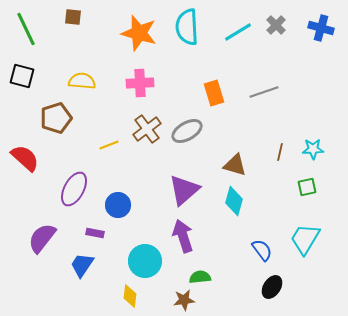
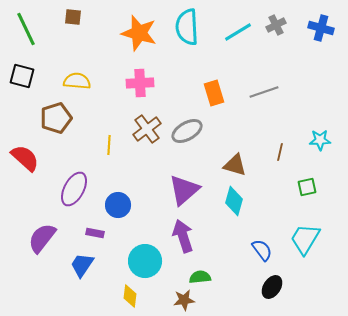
gray cross: rotated 18 degrees clockwise
yellow semicircle: moved 5 px left
yellow line: rotated 66 degrees counterclockwise
cyan star: moved 7 px right, 9 px up
